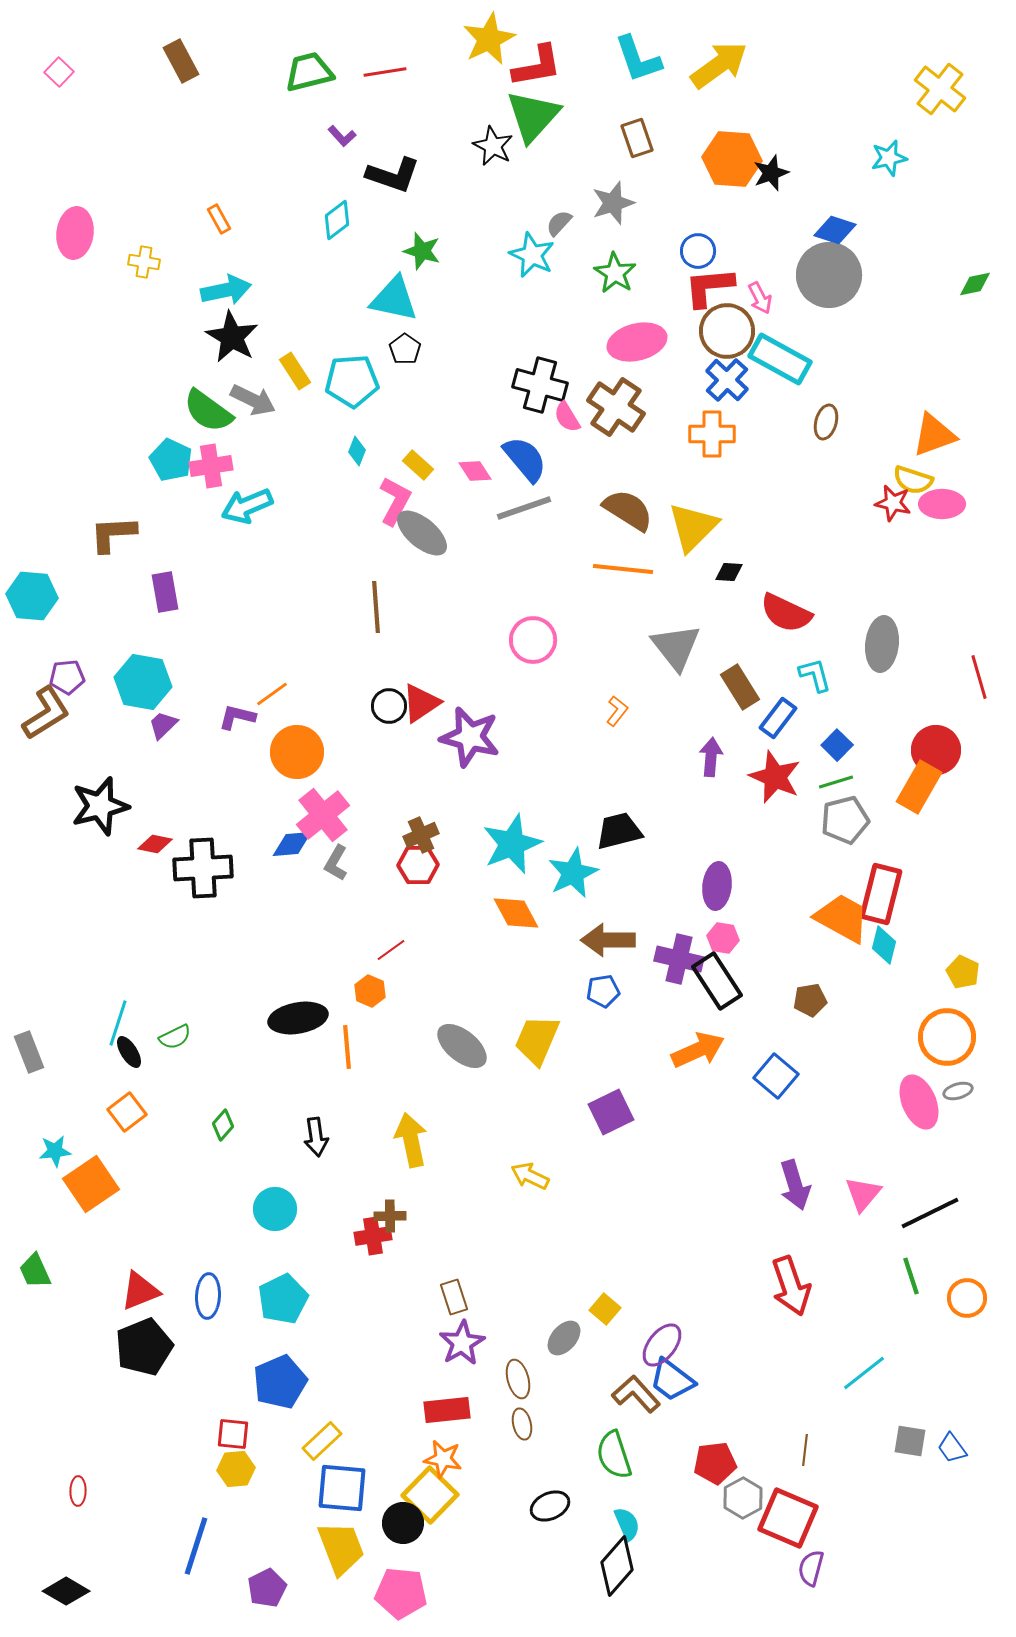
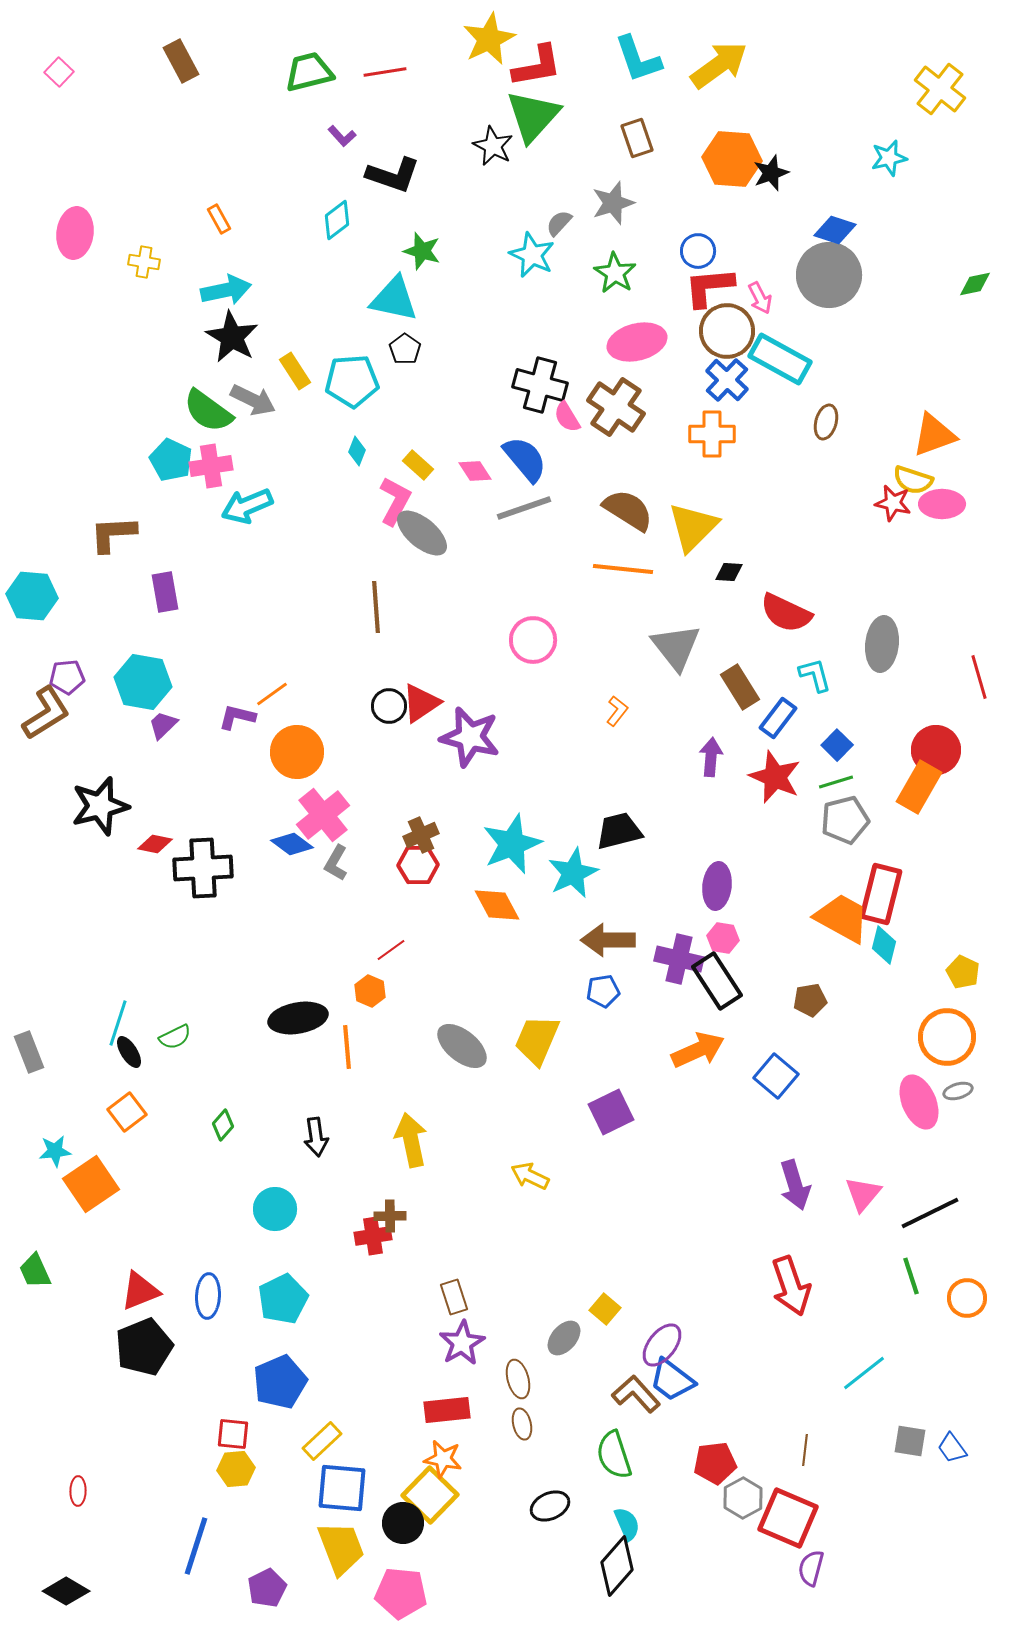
blue diamond at (292, 844): rotated 42 degrees clockwise
orange diamond at (516, 913): moved 19 px left, 8 px up
